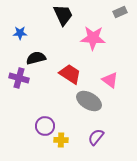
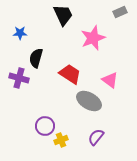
pink star: rotated 25 degrees counterclockwise
black semicircle: rotated 60 degrees counterclockwise
yellow cross: rotated 24 degrees counterclockwise
